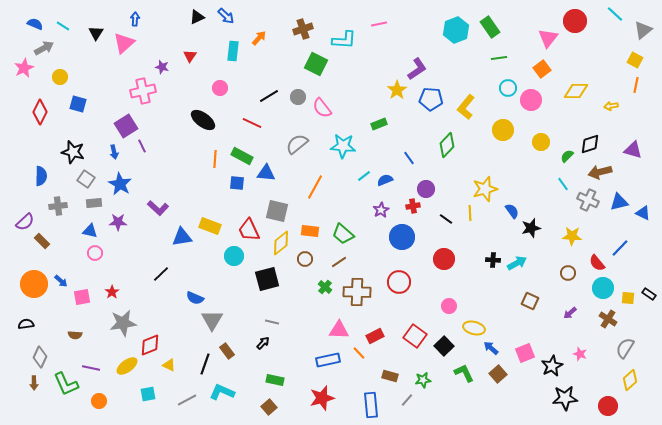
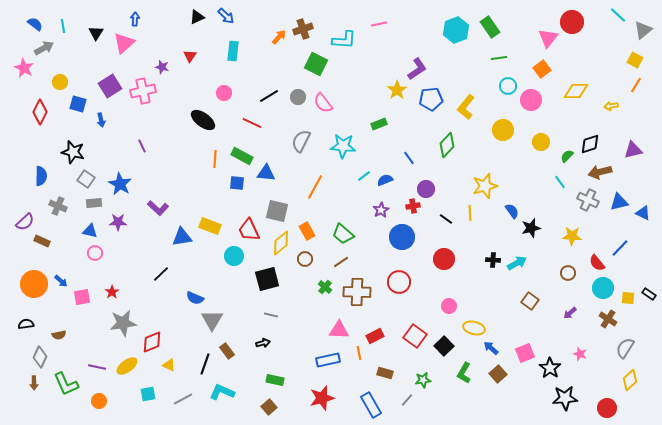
cyan line at (615, 14): moved 3 px right, 1 px down
red circle at (575, 21): moved 3 px left, 1 px down
blue semicircle at (35, 24): rotated 14 degrees clockwise
cyan line at (63, 26): rotated 48 degrees clockwise
orange arrow at (259, 38): moved 20 px right, 1 px up
pink star at (24, 68): rotated 18 degrees counterclockwise
yellow circle at (60, 77): moved 5 px down
orange line at (636, 85): rotated 21 degrees clockwise
pink circle at (220, 88): moved 4 px right, 5 px down
cyan circle at (508, 88): moved 2 px up
blue pentagon at (431, 99): rotated 10 degrees counterclockwise
pink semicircle at (322, 108): moved 1 px right, 5 px up
purple square at (126, 126): moved 16 px left, 40 px up
gray semicircle at (297, 144): moved 4 px right, 3 px up; rotated 25 degrees counterclockwise
purple triangle at (633, 150): rotated 30 degrees counterclockwise
blue arrow at (114, 152): moved 13 px left, 32 px up
cyan line at (563, 184): moved 3 px left, 2 px up
yellow star at (485, 189): moved 3 px up
gray cross at (58, 206): rotated 30 degrees clockwise
orange rectangle at (310, 231): moved 3 px left; rotated 54 degrees clockwise
brown rectangle at (42, 241): rotated 21 degrees counterclockwise
brown line at (339, 262): moved 2 px right
brown square at (530, 301): rotated 12 degrees clockwise
gray line at (272, 322): moved 1 px left, 7 px up
brown semicircle at (75, 335): moved 16 px left; rotated 16 degrees counterclockwise
black arrow at (263, 343): rotated 32 degrees clockwise
red diamond at (150, 345): moved 2 px right, 3 px up
orange line at (359, 353): rotated 32 degrees clockwise
black star at (552, 366): moved 2 px left, 2 px down; rotated 10 degrees counterclockwise
purple line at (91, 368): moved 6 px right, 1 px up
green L-shape at (464, 373): rotated 125 degrees counterclockwise
brown rectangle at (390, 376): moved 5 px left, 3 px up
gray line at (187, 400): moved 4 px left, 1 px up
blue rectangle at (371, 405): rotated 25 degrees counterclockwise
red circle at (608, 406): moved 1 px left, 2 px down
